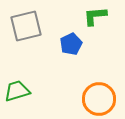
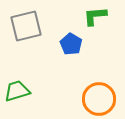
blue pentagon: rotated 15 degrees counterclockwise
